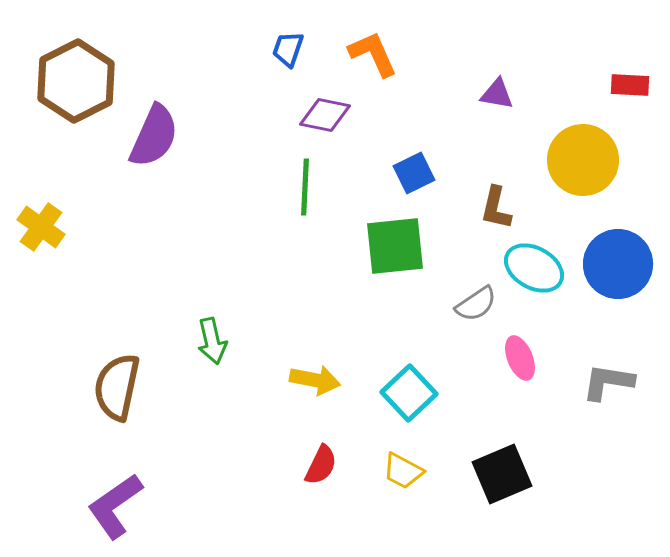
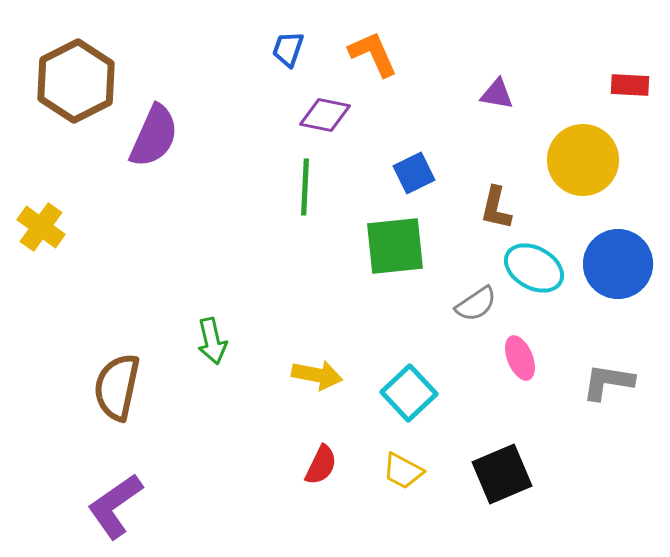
yellow arrow: moved 2 px right, 5 px up
